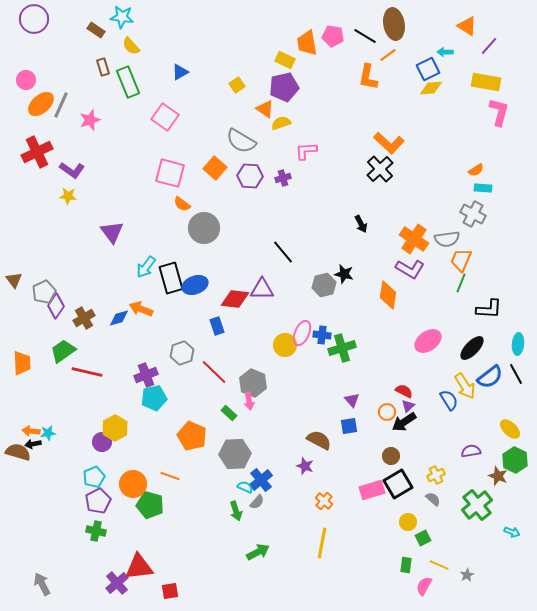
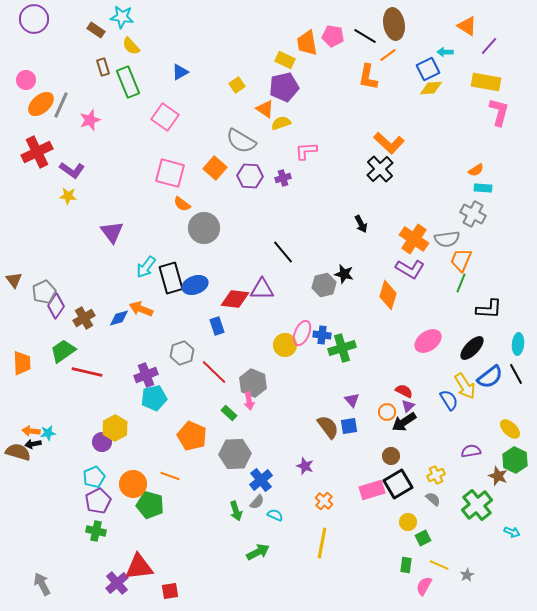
orange diamond at (388, 295): rotated 8 degrees clockwise
brown semicircle at (319, 440): moved 9 px right, 13 px up; rotated 25 degrees clockwise
cyan semicircle at (245, 487): moved 30 px right, 28 px down
